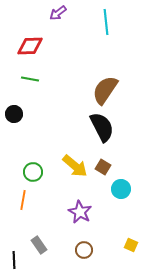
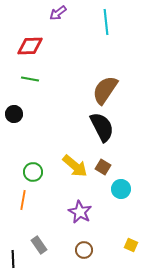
black line: moved 1 px left, 1 px up
